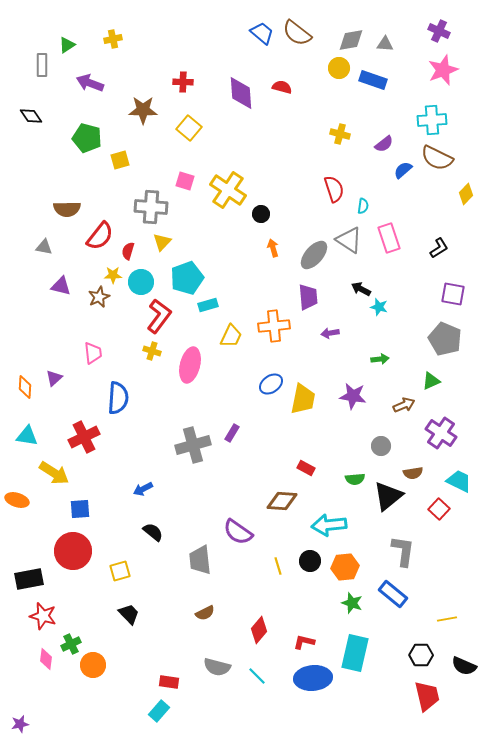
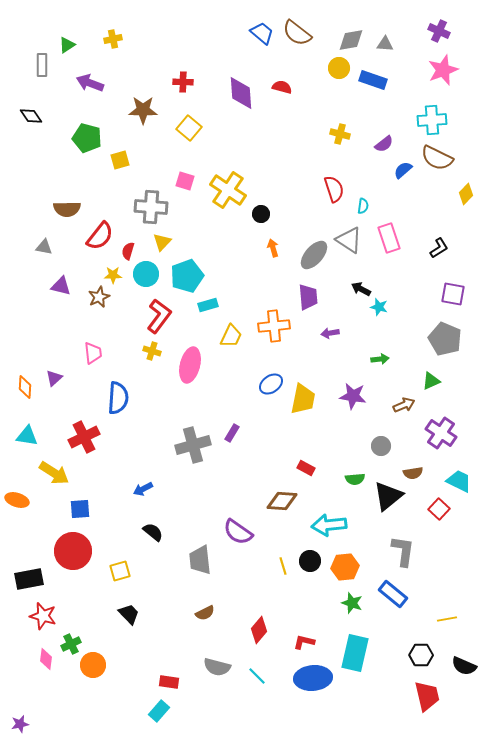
cyan pentagon at (187, 278): moved 2 px up
cyan circle at (141, 282): moved 5 px right, 8 px up
yellow line at (278, 566): moved 5 px right
